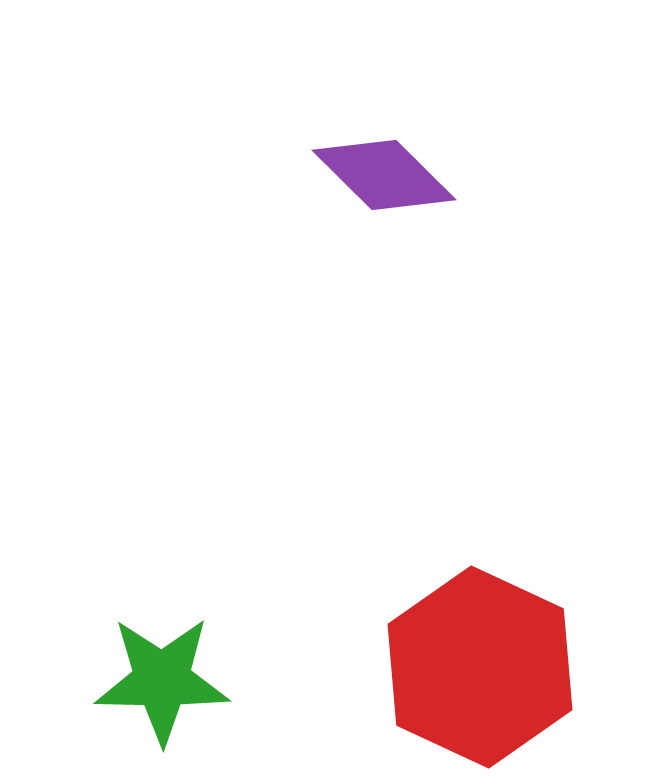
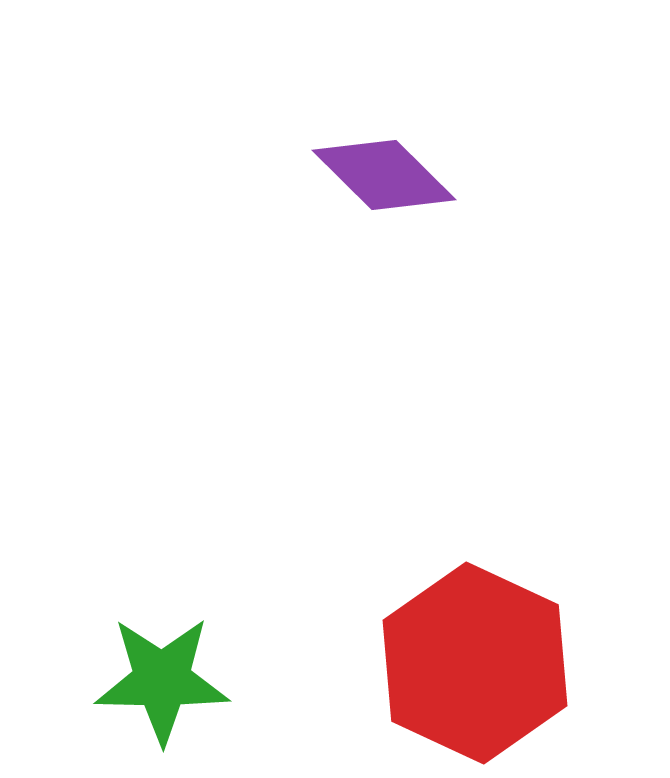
red hexagon: moved 5 px left, 4 px up
